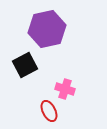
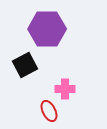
purple hexagon: rotated 12 degrees clockwise
pink cross: rotated 18 degrees counterclockwise
